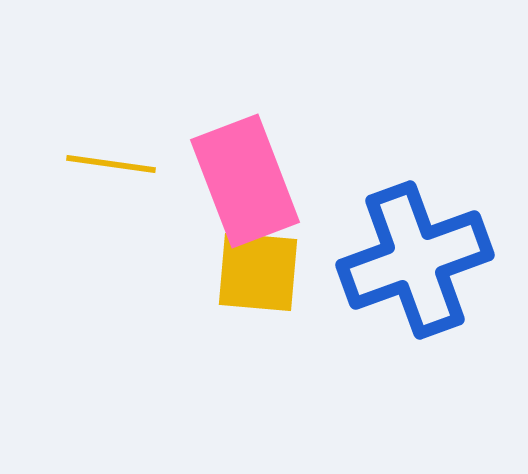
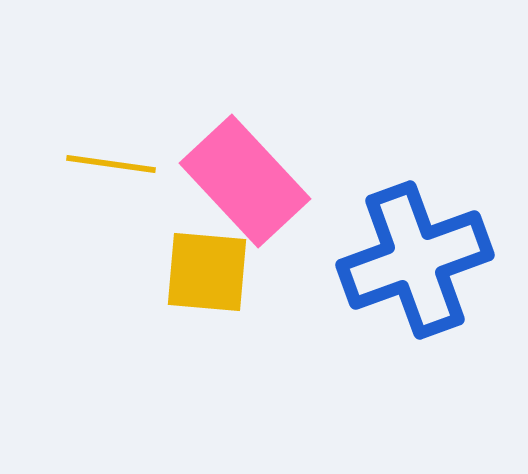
pink rectangle: rotated 22 degrees counterclockwise
yellow square: moved 51 px left
